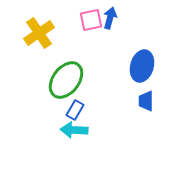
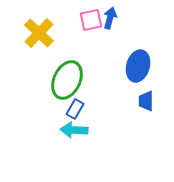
yellow cross: rotated 12 degrees counterclockwise
blue ellipse: moved 4 px left
green ellipse: moved 1 px right; rotated 12 degrees counterclockwise
blue rectangle: moved 1 px up
